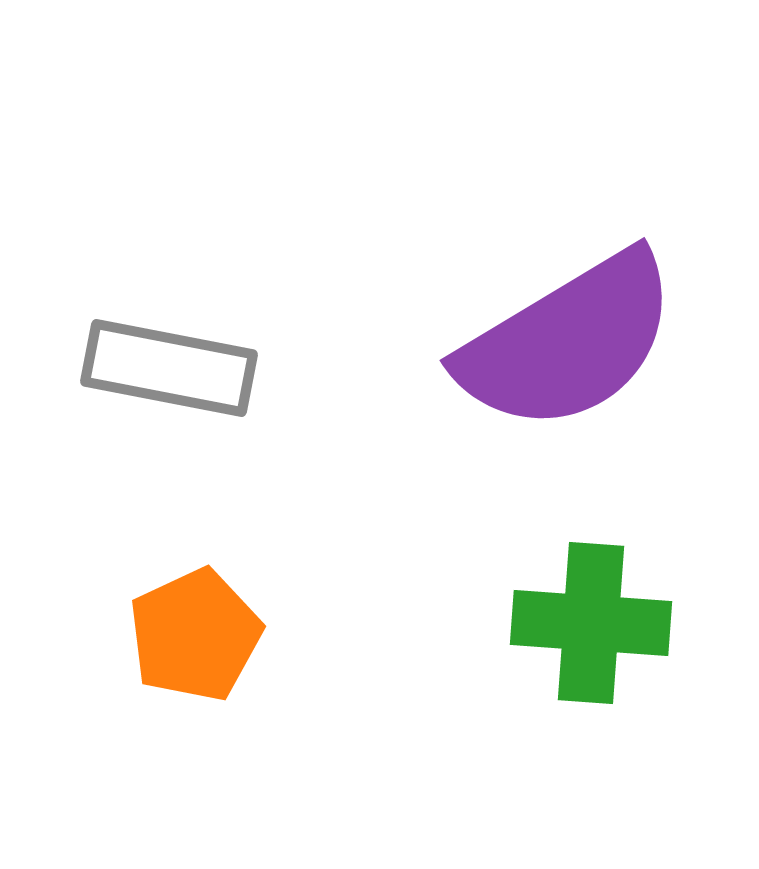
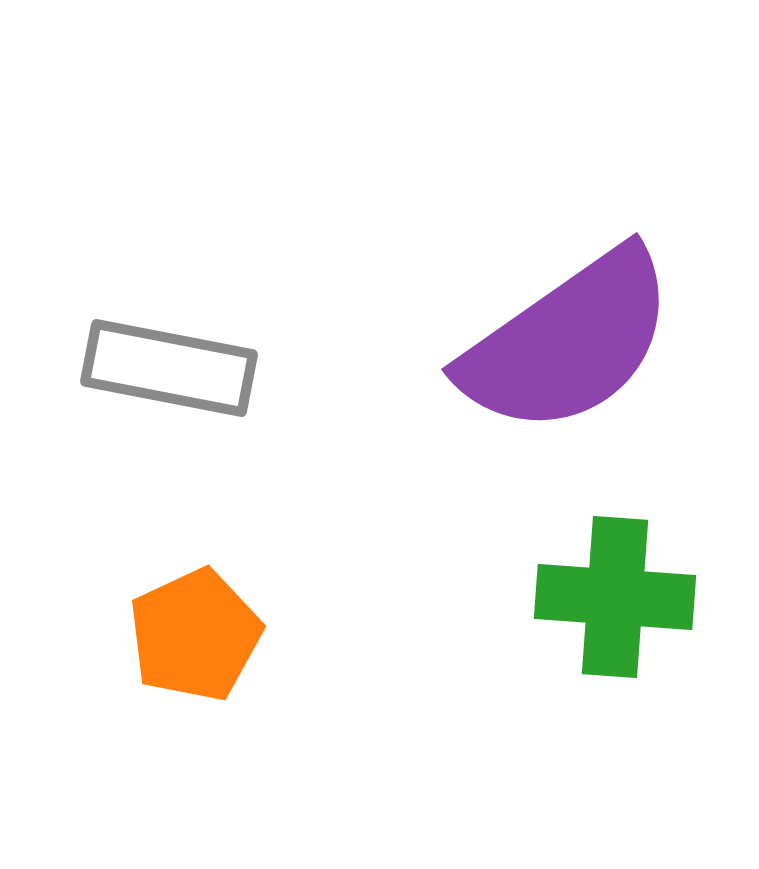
purple semicircle: rotated 4 degrees counterclockwise
green cross: moved 24 px right, 26 px up
